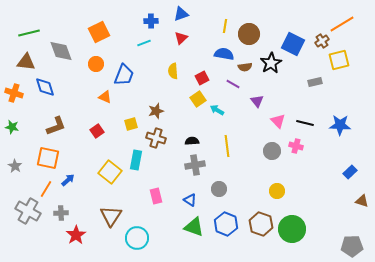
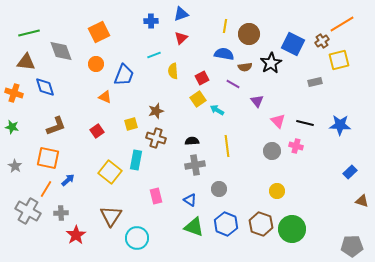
cyan line at (144, 43): moved 10 px right, 12 px down
